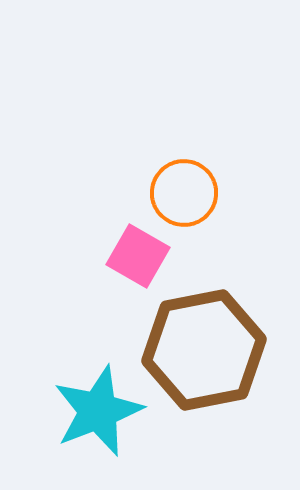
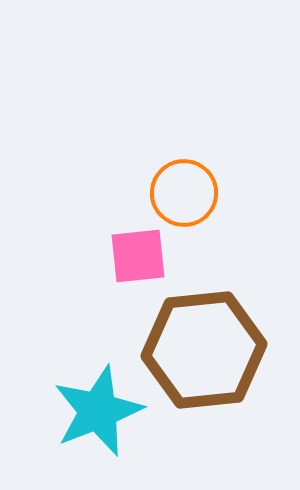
pink square: rotated 36 degrees counterclockwise
brown hexagon: rotated 5 degrees clockwise
